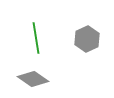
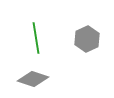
gray diamond: rotated 16 degrees counterclockwise
